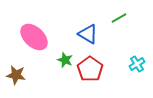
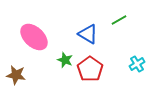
green line: moved 2 px down
